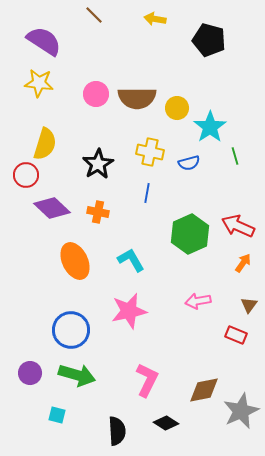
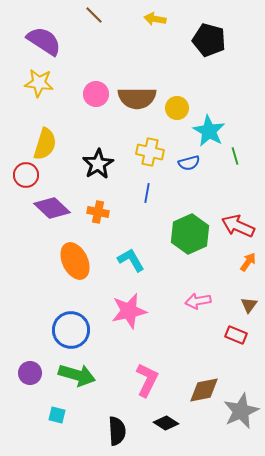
cyan star: moved 1 px left, 4 px down; rotated 8 degrees counterclockwise
orange arrow: moved 5 px right, 1 px up
